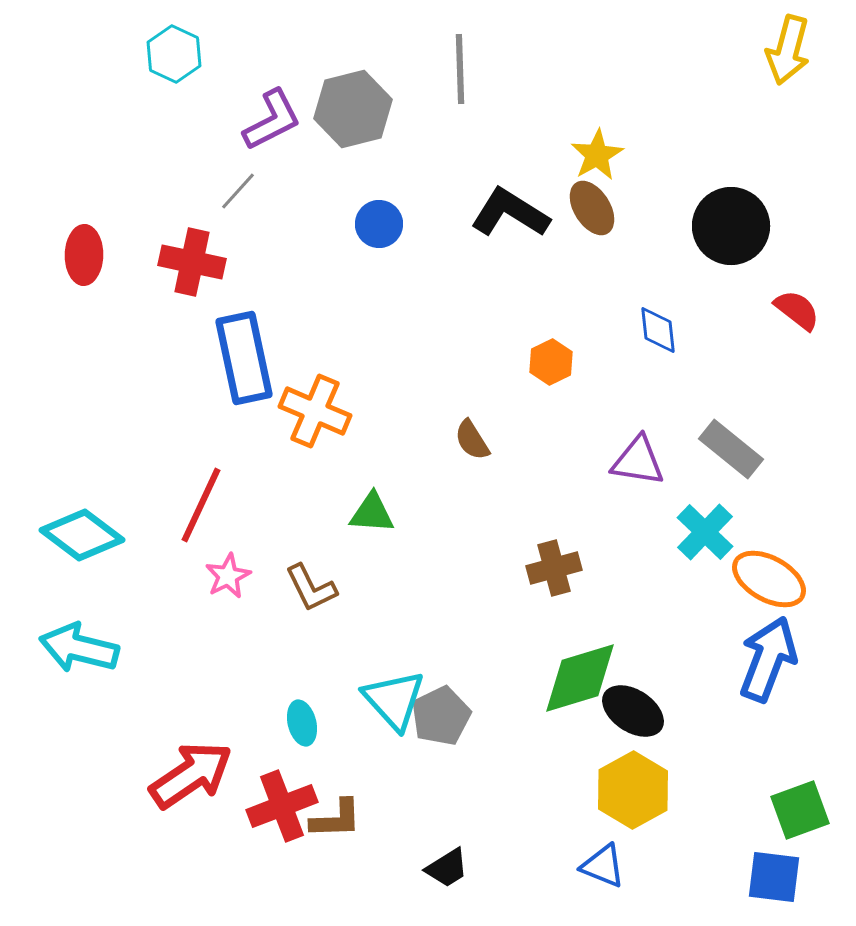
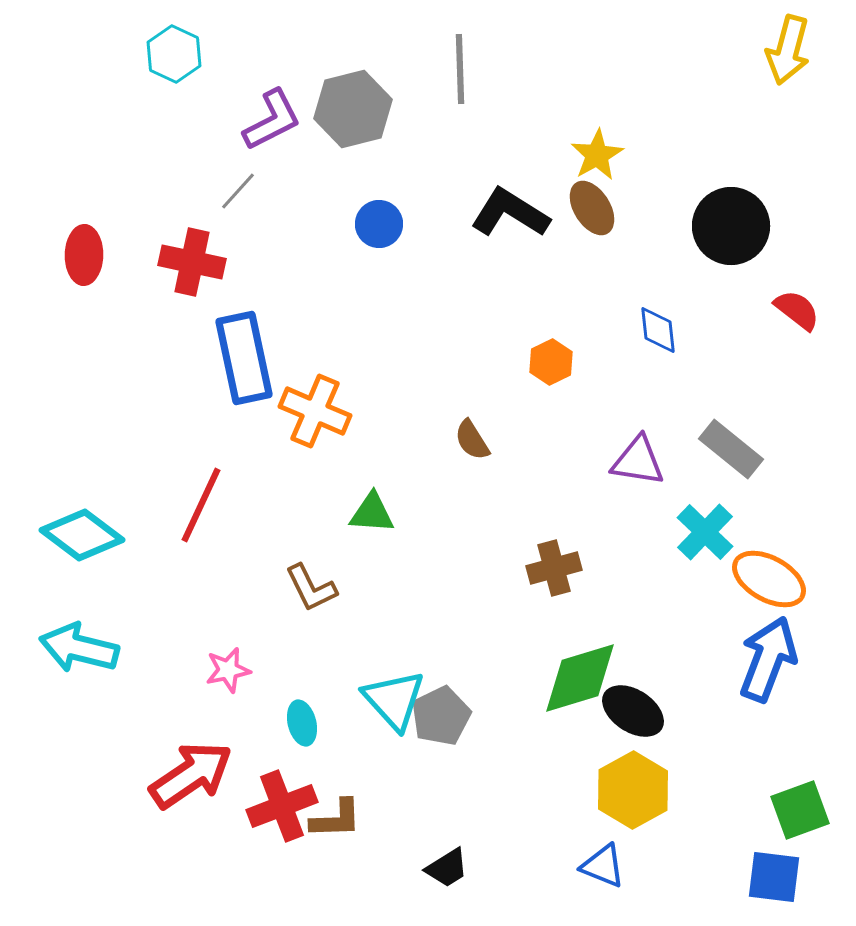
pink star at (228, 576): moved 94 px down; rotated 15 degrees clockwise
